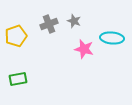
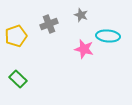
gray star: moved 7 px right, 6 px up
cyan ellipse: moved 4 px left, 2 px up
green rectangle: rotated 54 degrees clockwise
